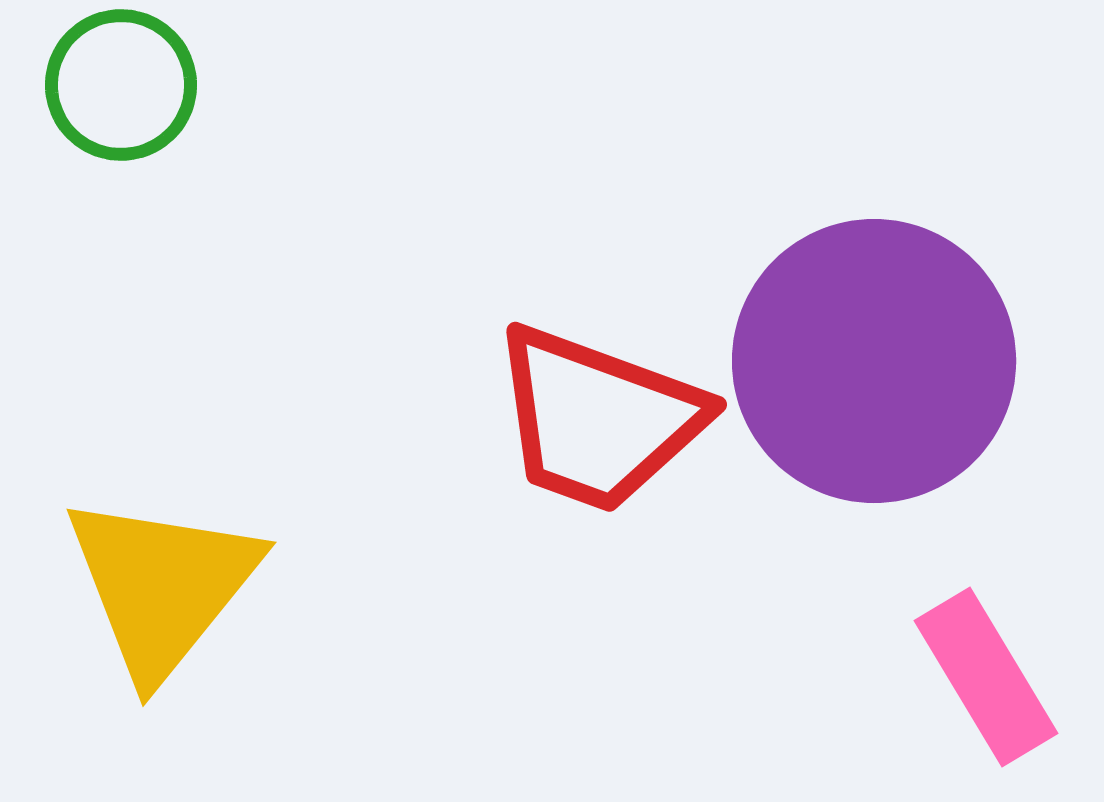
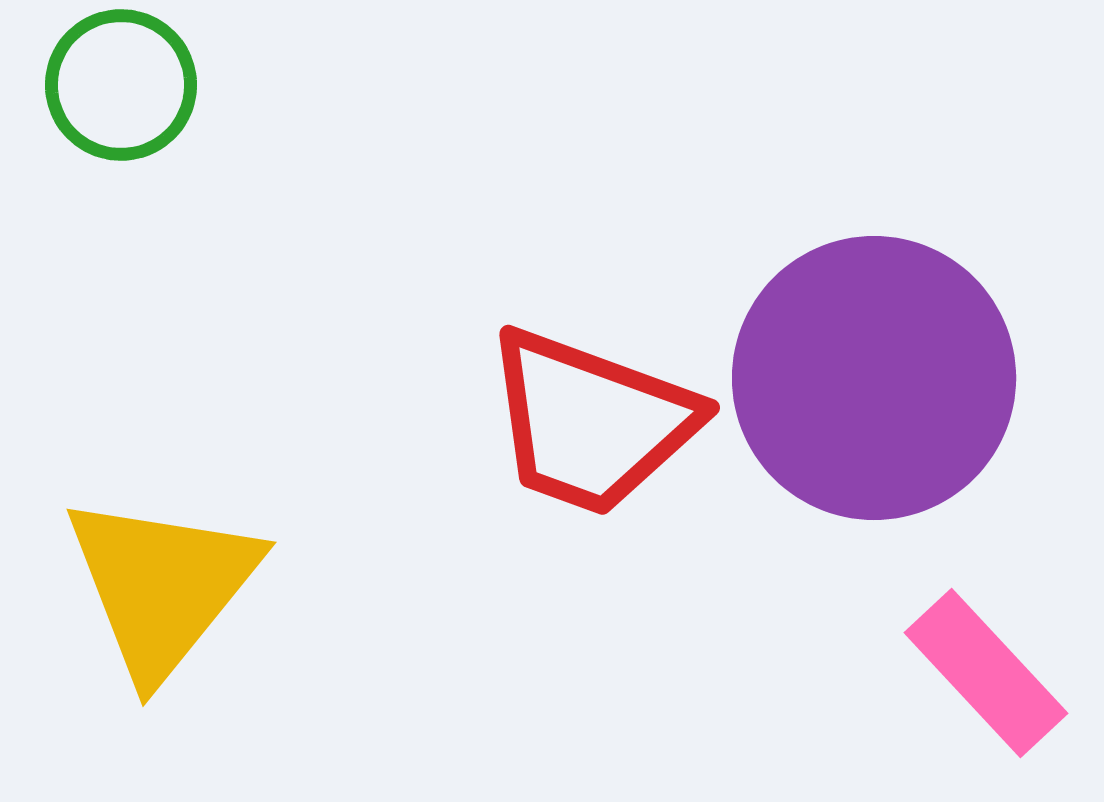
purple circle: moved 17 px down
red trapezoid: moved 7 px left, 3 px down
pink rectangle: moved 4 px up; rotated 12 degrees counterclockwise
